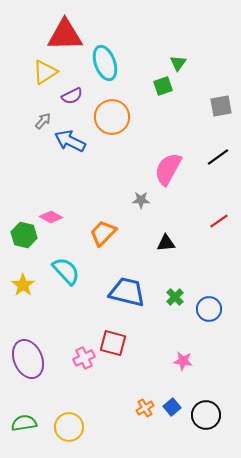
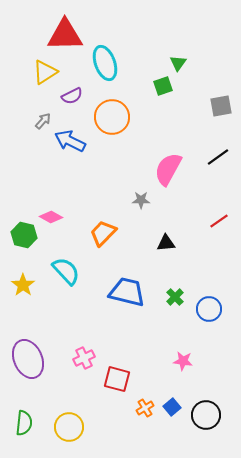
red square: moved 4 px right, 36 px down
green semicircle: rotated 105 degrees clockwise
